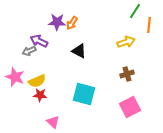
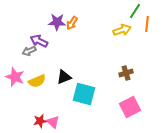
orange line: moved 2 px left, 1 px up
yellow arrow: moved 4 px left, 12 px up
black triangle: moved 15 px left, 26 px down; rotated 49 degrees counterclockwise
brown cross: moved 1 px left, 1 px up
red star: moved 26 px down; rotated 16 degrees counterclockwise
